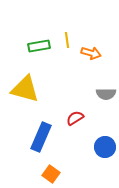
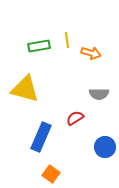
gray semicircle: moved 7 px left
